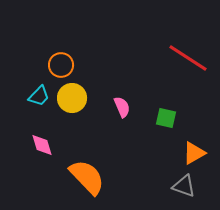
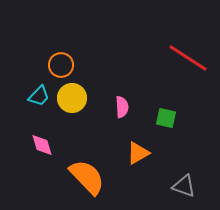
pink semicircle: rotated 20 degrees clockwise
orange triangle: moved 56 px left
